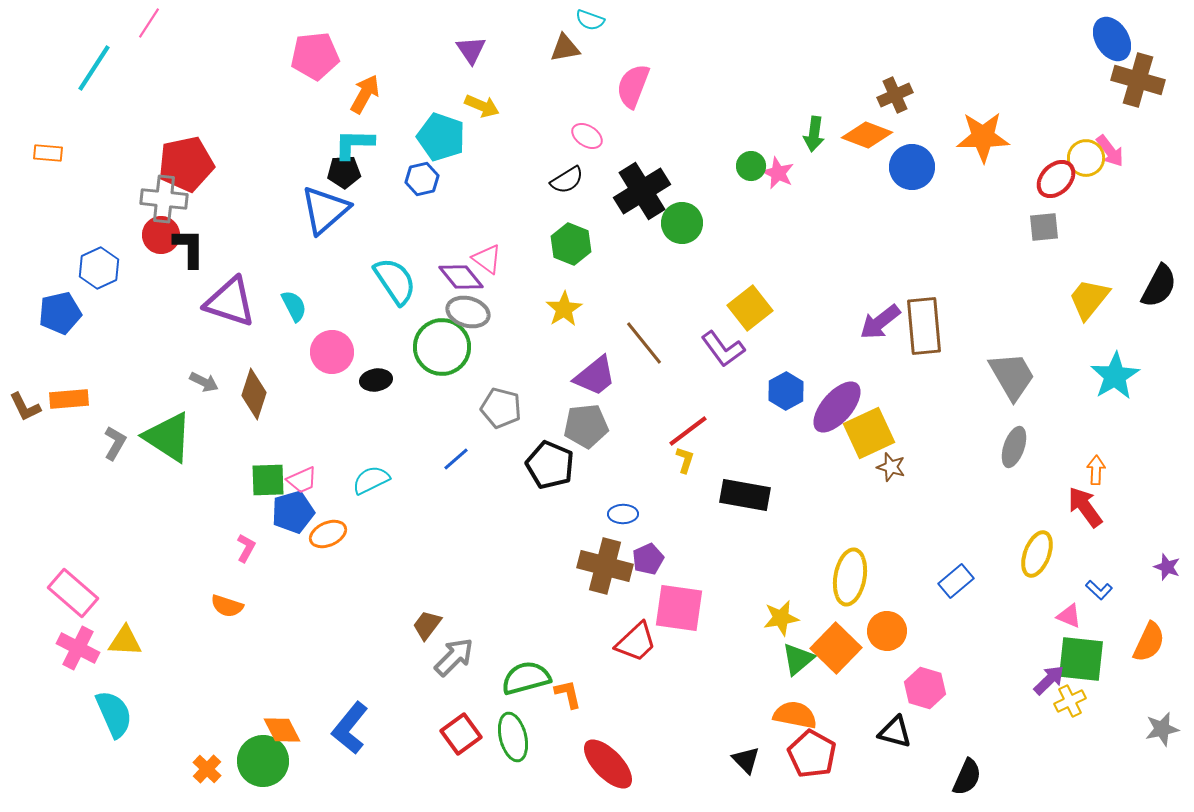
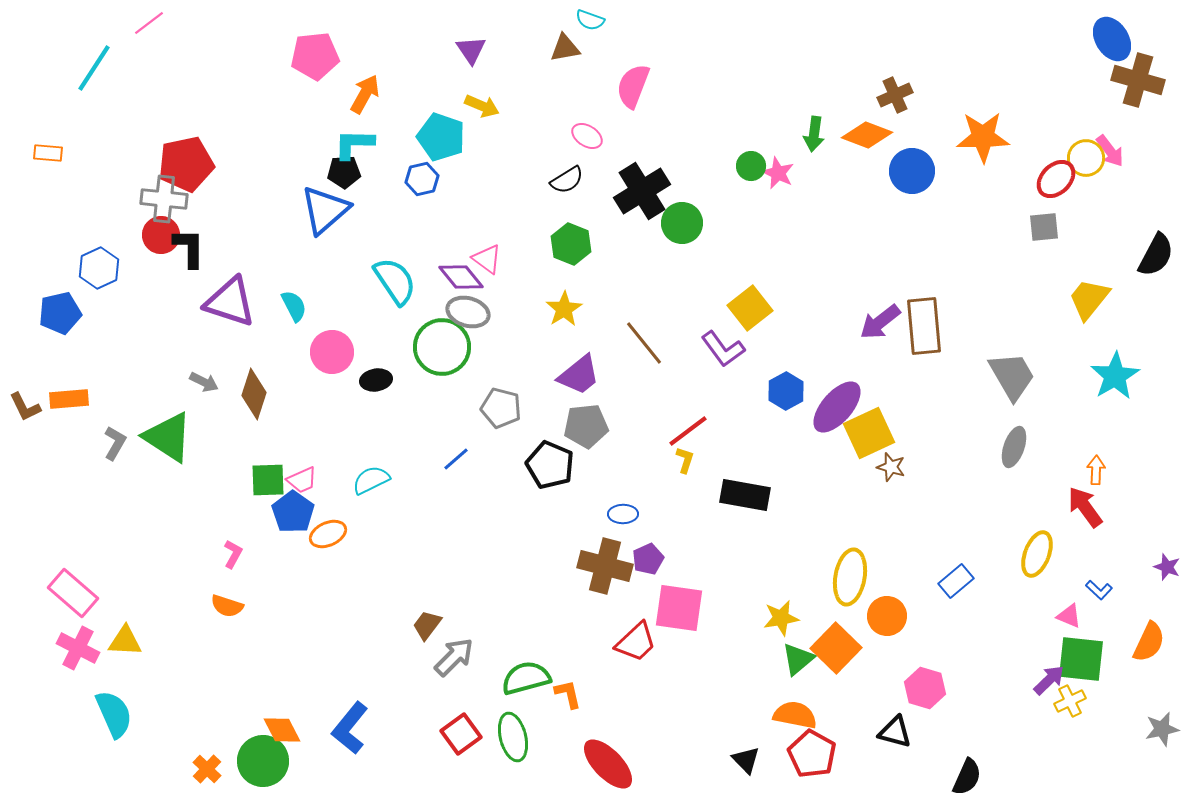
pink line at (149, 23): rotated 20 degrees clockwise
blue circle at (912, 167): moved 4 px down
black semicircle at (1159, 286): moved 3 px left, 31 px up
purple trapezoid at (595, 376): moved 16 px left, 1 px up
blue pentagon at (293, 512): rotated 21 degrees counterclockwise
pink L-shape at (246, 548): moved 13 px left, 6 px down
orange circle at (887, 631): moved 15 px up
